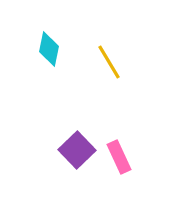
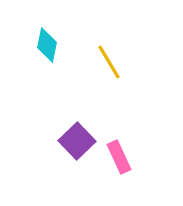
cyan diamond: moved 2 px left, 4 px up
purple square: moved 9 px up
